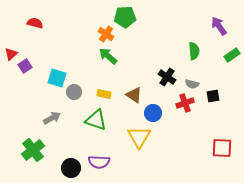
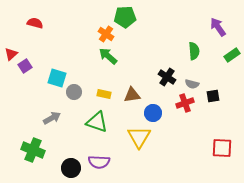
purple arrow: moved 1 px left, 1 px down
brown triangle: moved 2 px left; rotated 42 degrees counterclockwise
green triangle: moved 1 px right, 2 px down
green cross: rotated 30 degrees counterclockwise
